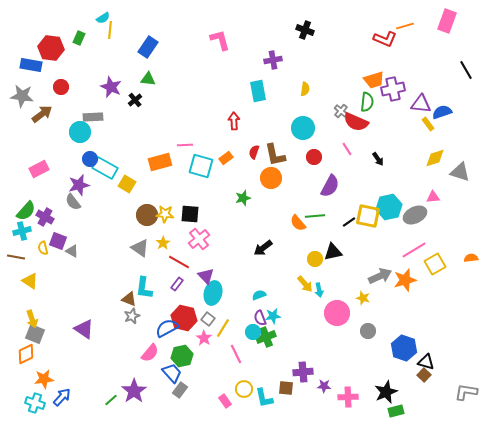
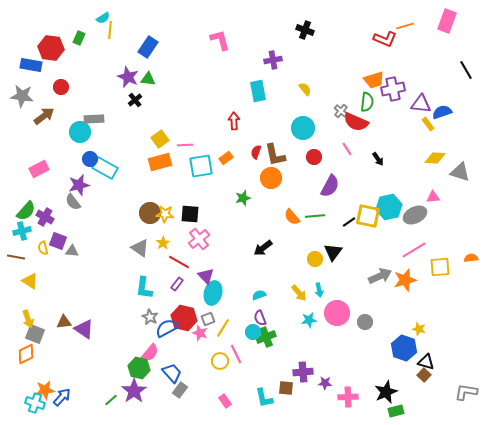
purple star at (111, 87): moved 17 px right, 10 px up
yellow semicircle at (305, 89): rotated 48 degrees counterclockwise
brown arrow at (42, 114): moved 2 px right, 2 px down
gray rectangle at (93, 117): moved 1 px right, 2 px down
red semicircle at (254, 152): moved 2 px right
yellow diamond at (435, 158): rotated 20 degrees clockwise
cyan square at (201, 166): rotated 25 degrees counterclockwise
yellow square at (127, 184): moved 33 px right, 45 px up; rotated 24 degrees clockwise
brown circle at (147, 215): moved 3 px right, 2 px up
orange semicircle at (298, 223): moved 6 px left, 6 px up
gray triangle at (72, 251): rotated 24 degrees counterclockwise
black triangle at (333, 252): rotated 42 degrees counterclockwise
yellow square at (435, 264): moved 5 px right, 3 px down; rotated 25 degrees clockwise
yellow arrow at (305, 284): moved 6 px left, 9 px down
yellow star at (363, 298): moved 56 px right, 31 px down
brown triangle at (129, 299): moved 65 px left, 23 px down; rotated 28 degrees counterclockwise
gray star at (132, 316): moved 18 px right, 1 px down; rotated 21 degrees counterclockwise
cyan star at (273, 316): moved 36 px right, 4 px down
yellow arrow at (32, 319): moved 4 px left
gray square at (208, 319): rotated 32 degrees clockwise
gray circle at (368, 331): moved 3 px left, 9 px up
pink star at (204, 338): moved 4 px left, 5 px up; rotated 14 degrees counterclockwise
green hexagon at (182, 356): moved 43 px left, 12 px down; rotated 25 degrees clockwise
orange star at (44, 379): moved 1 px right, 11 px down
purple star at (324, 386): moved 1 px right, 3 px up
yellow circle at (244, 389): moved 24 px left, 28 px up
